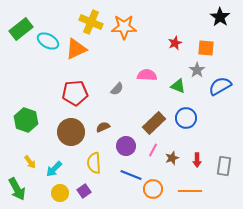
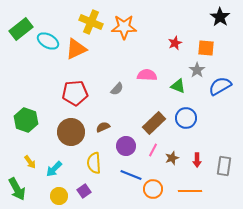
yellow circle: moved 1 px left, 3 px down
